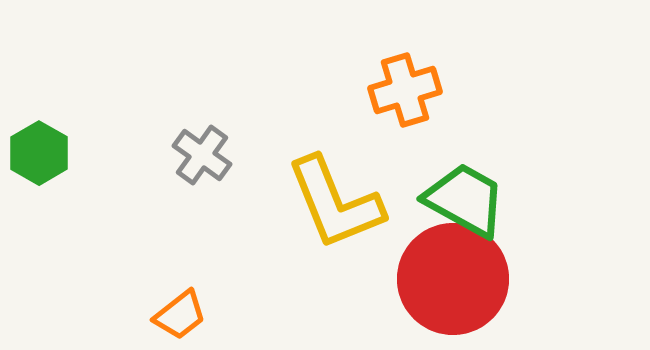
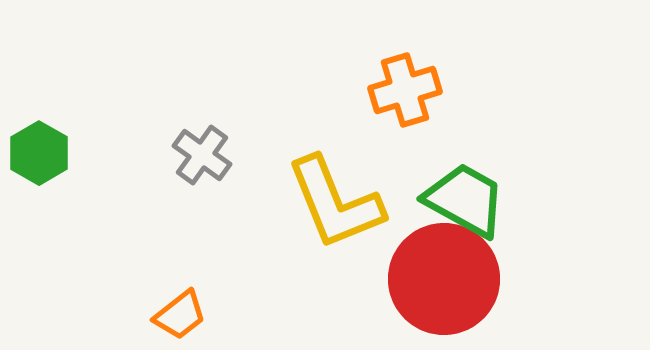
red circle: moved 9 px left
